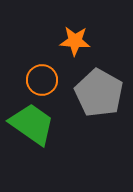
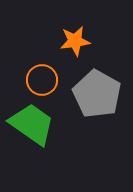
orange star: rotated 12 degrees counterclockwise
gray pentagon: moved 2 px left, 1 px down
